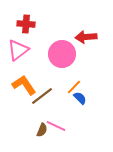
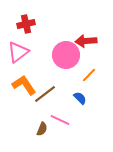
red cross: rotated 18 degrees counterclockwise
red arrow: moved 4 px down
pink triangle: moved 2 px down
pink circle: moved 4 px right, 1 px down
orange line: moved 15 px right, 12 px up
brown line: moved 3 px right, 2 px up
pink line: moved 4 px right, 6 px up
brown semicircle: moved 1 px up
